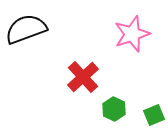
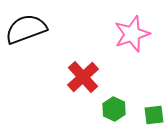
green square: rotated 15 degrees clockwise
